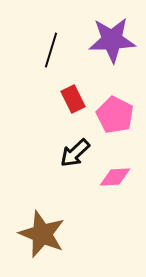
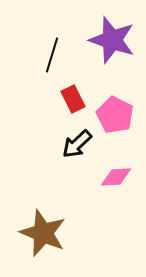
purple star: rotated 21 degrees clockwise
black line: moved 1 px right, 5 px down
black arrow: moved 2 px right, 9 px up
pink diamond: moved 1 px right
brown star: moved 1 px right, 1 px up
